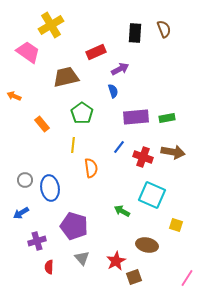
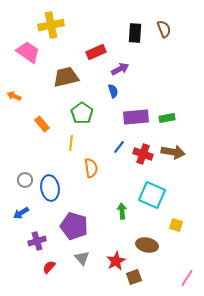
yellow cross: rotated 20 degrees clockwise
yellow line: moved 2 px left, 2 px up
red cross: moved 3 px up
green arrow: rotated 56 degrees clockwise
red semicircle: rotated 40 degrees clockwise
